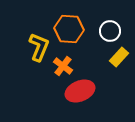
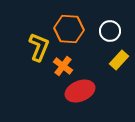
yellow rectangle: moved 3 px down
